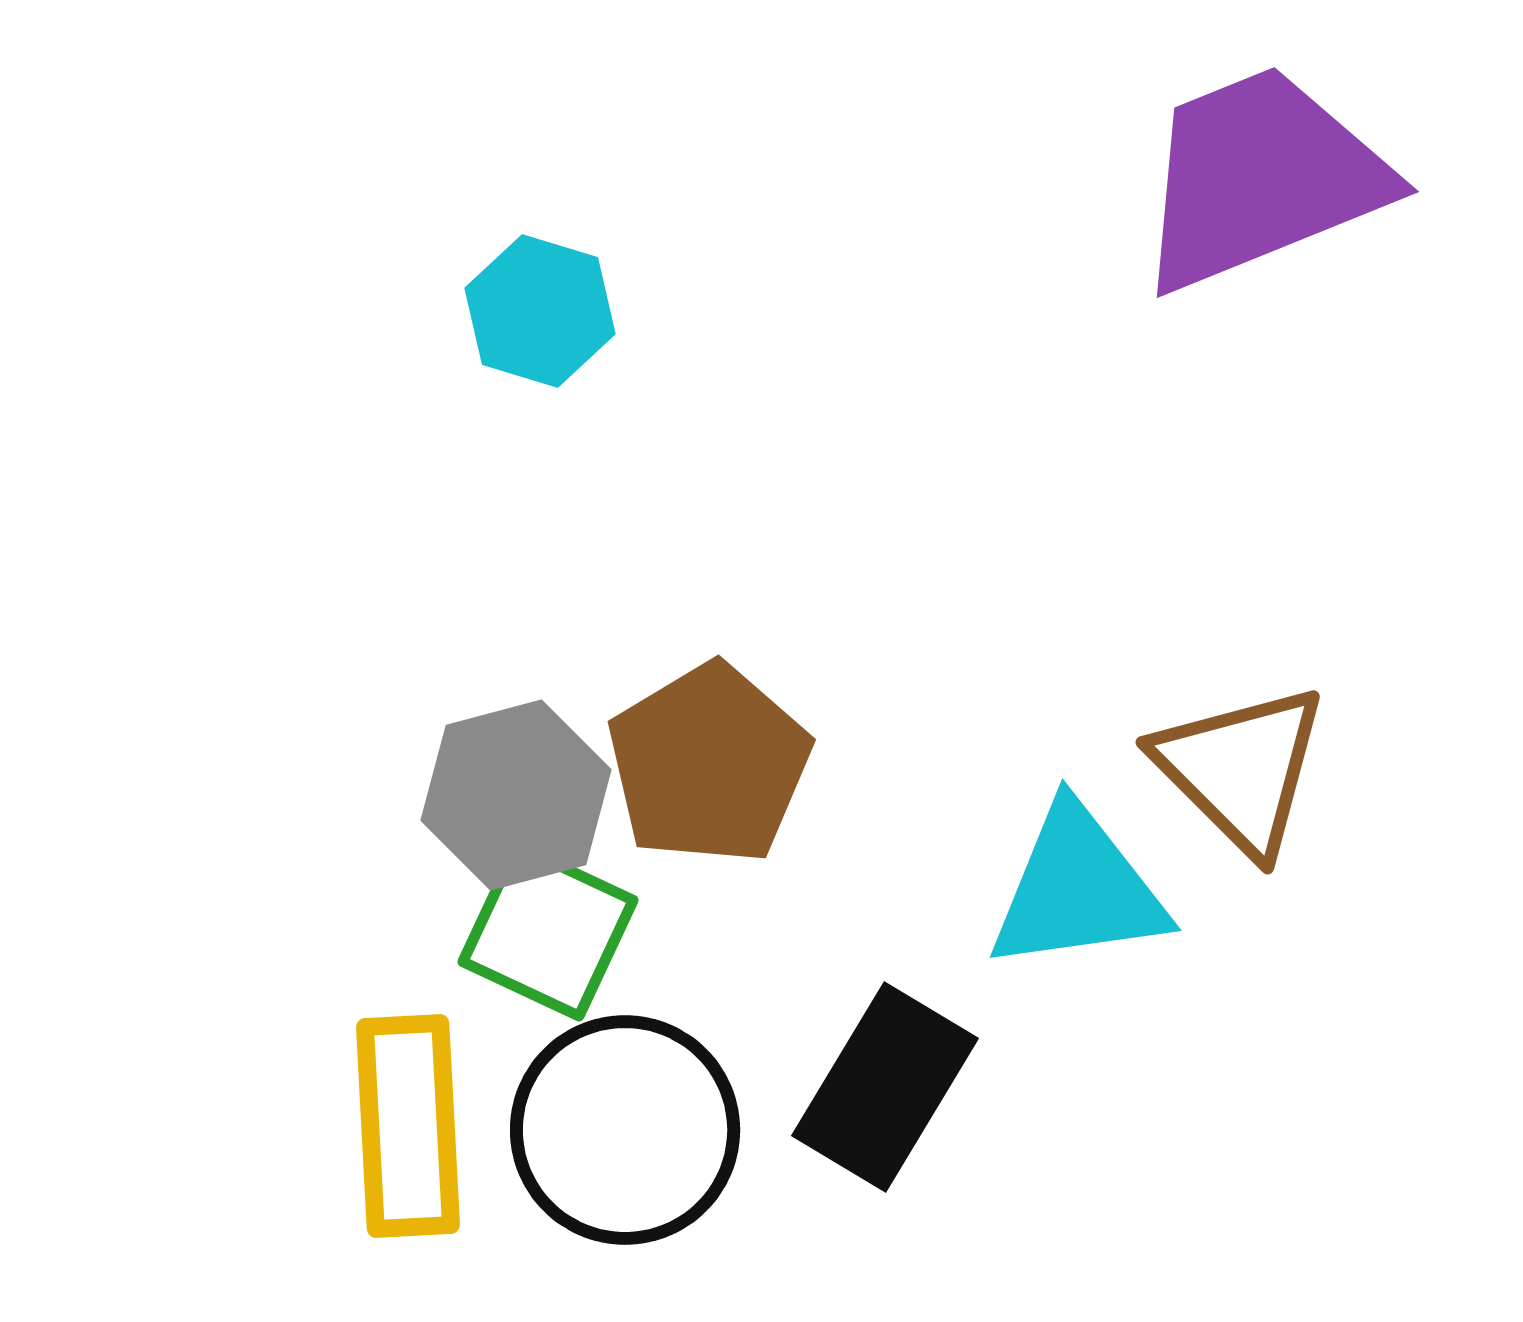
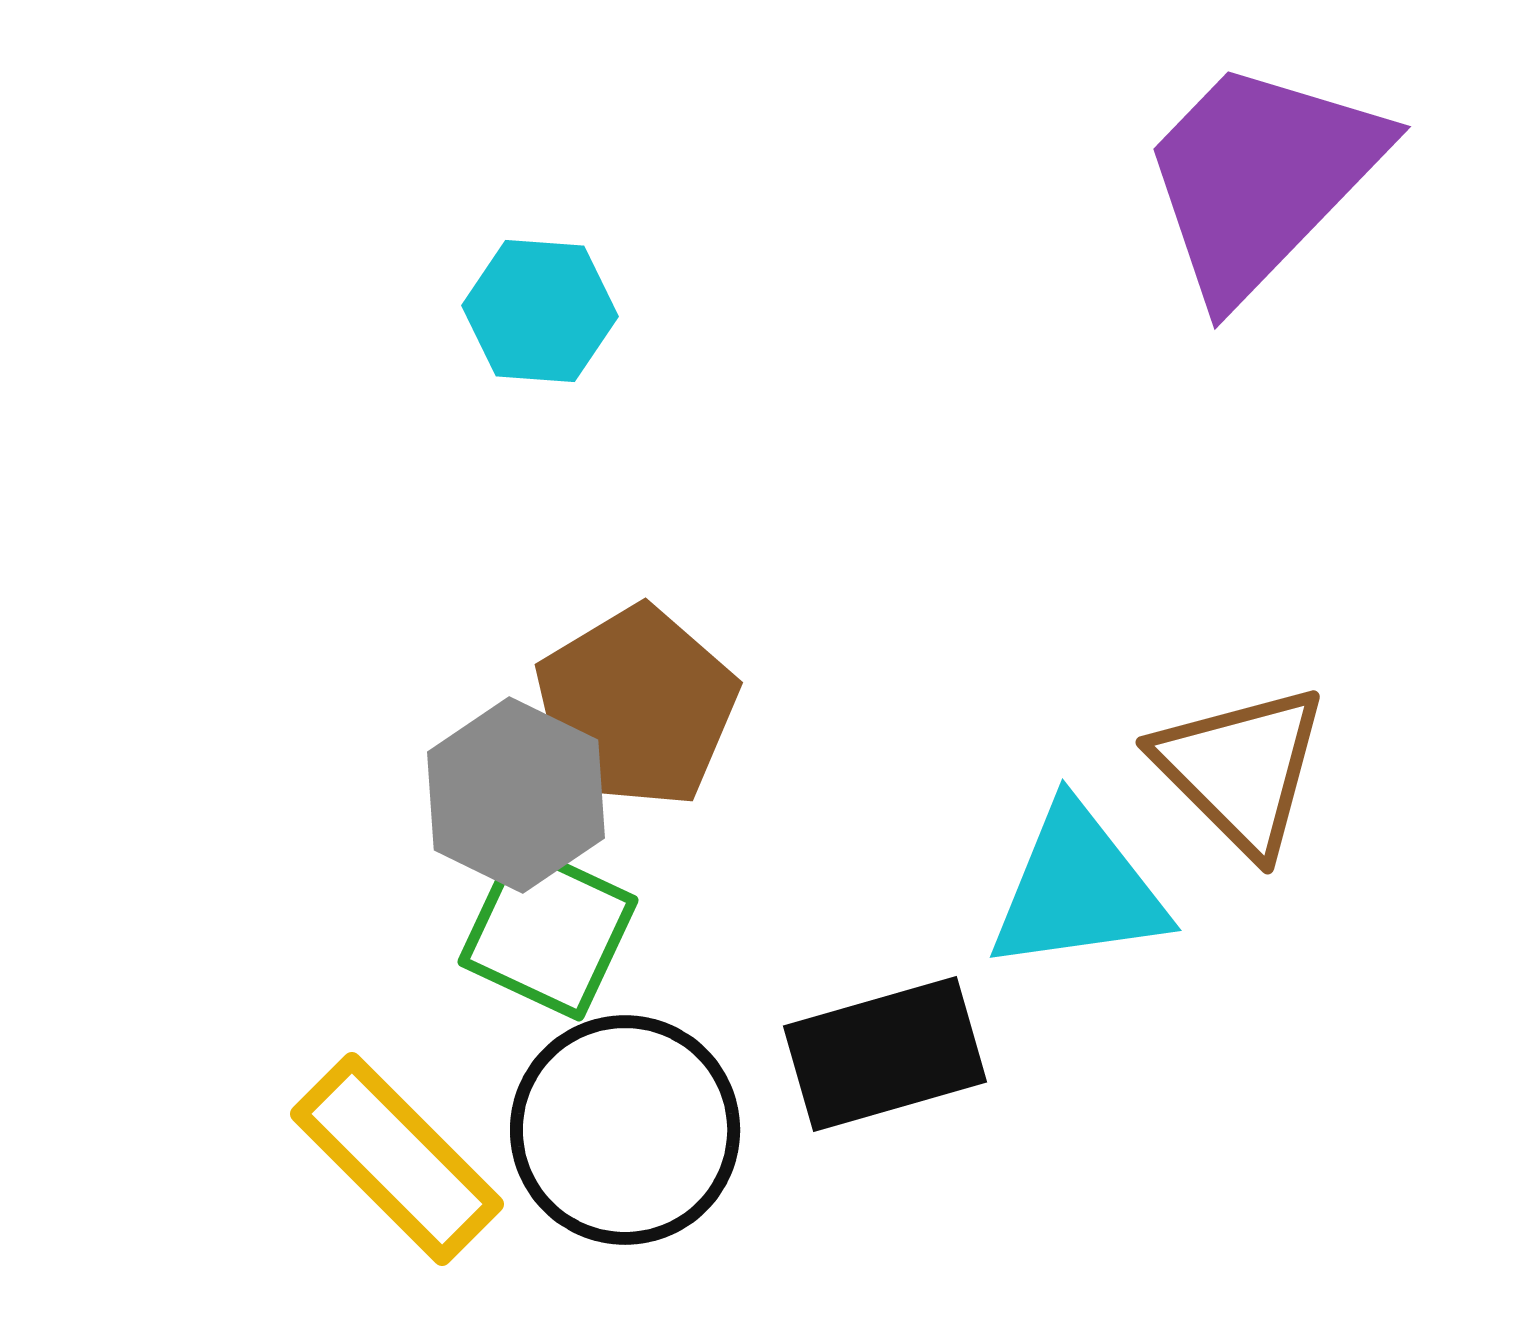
purple trapezoid: rotated 24 degrees counterclockwise
cyan hexagon: rotated 13 degrees counterclockwise
brown pentagon: moved 73 px left, 57 px up
gray hexagon: rotated 19 degrees counterclockwise
black rectangle: moved 33 px up; rotated 43 degrees clockwise
yellow rectangle: moved 11 px left, 33 px down; rotated 42 degrees counterclockwise
